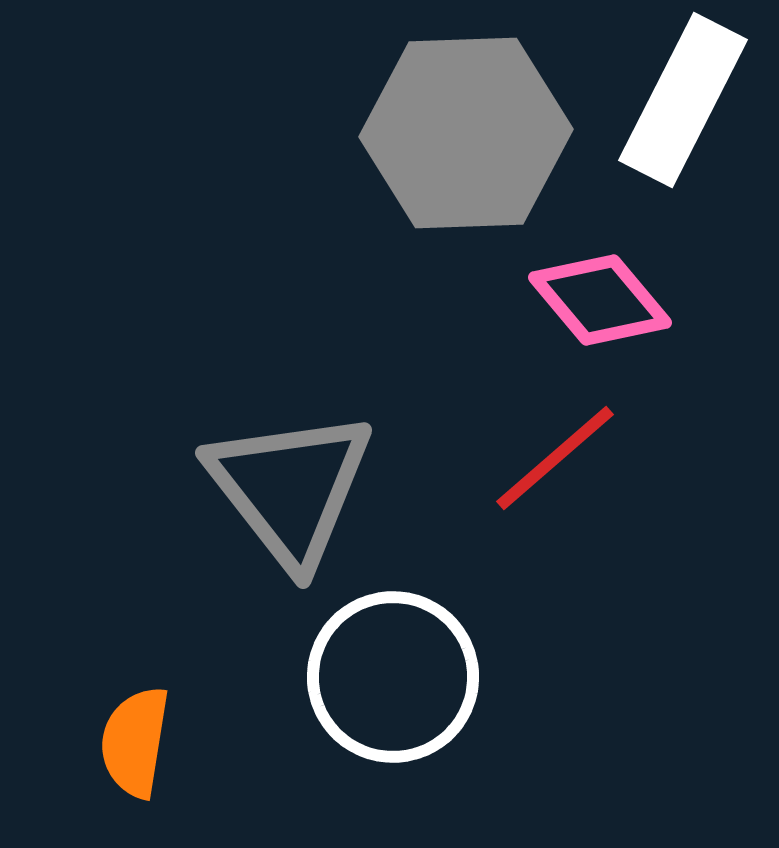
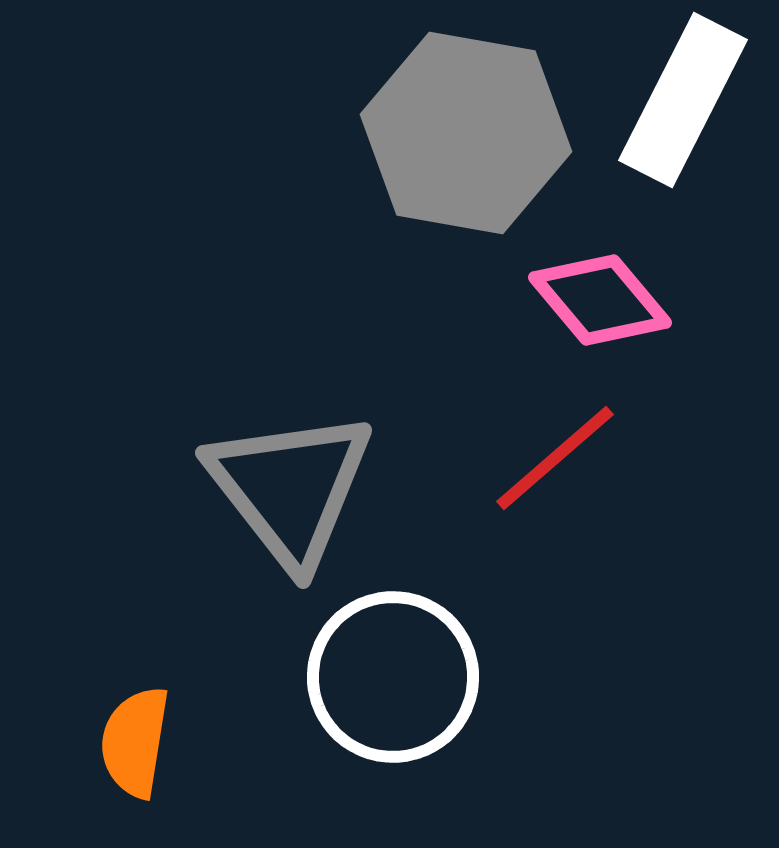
gray hexagon: rotated 12 degrees clockwise
